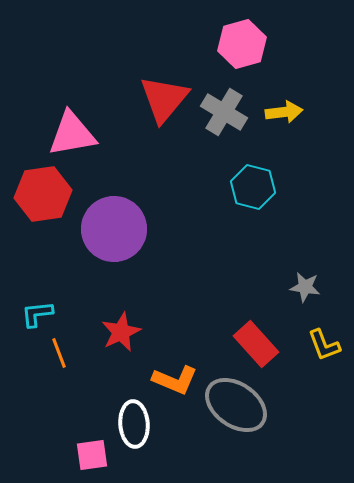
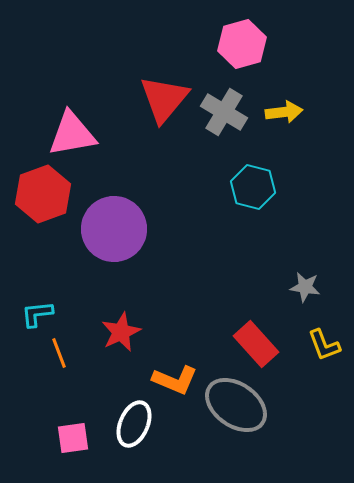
red hexagon: rotated 12 degrees counterclockwise
white ellipse: rotated 27 degrees clockwise
pink square: moved 19 px left, 17 px up
